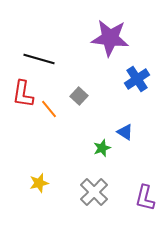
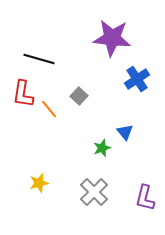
purple star: moved 2 px right
blue triangle: rotated 18 degrees clockwise
